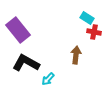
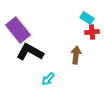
red cross: moved 2 px left; rotated 16 degrees counterclockwise
black L-shape: moved 4 px right, 11 px up
